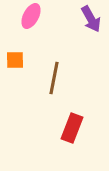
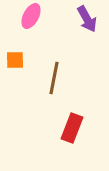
purple arrow: moved 4 px left
